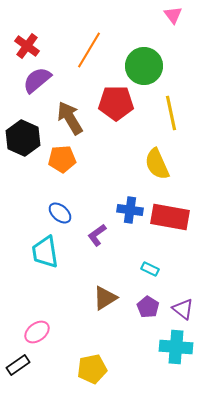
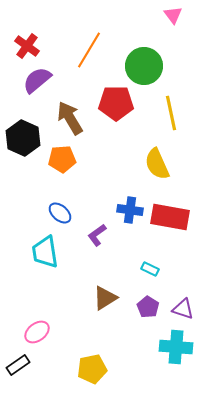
purple triangle: rotated 20 degrees counterclockwise
